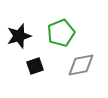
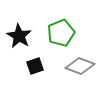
black star: rotated 25 degrees counterclockwise
gray diamond: moved 1 px left, 1 px down; rotated 32 degrees clockwise
